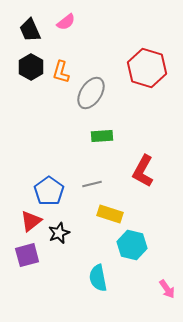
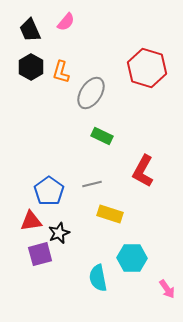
pink semicircle: rotated 12 degrees counterclockwise
green rectangle: rotated 30 degrees clockwise
red triangle: rotated 30 degrees clockwise
cyan hexagon: moved 13 px down; rotated 12 degrees counterclockwise
purple square: moved 13 px right, 1 px up
